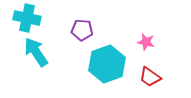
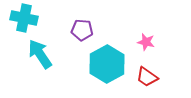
cyan cross: moved 3 px left
cyan arrow: moved 4 px right, 2 px down
cyan hexagon: rotated 9 degrees counterclockwise
red trapezoid: moved 3 px left
